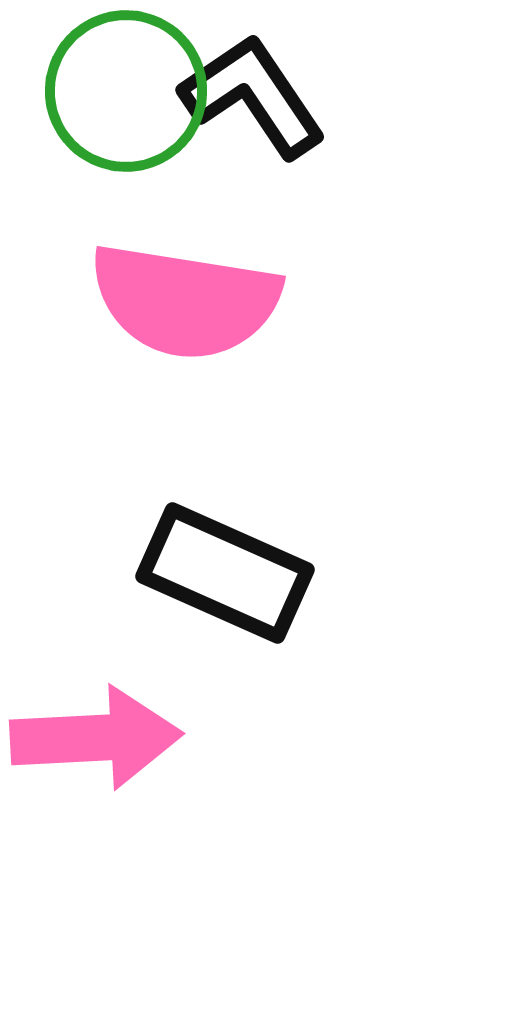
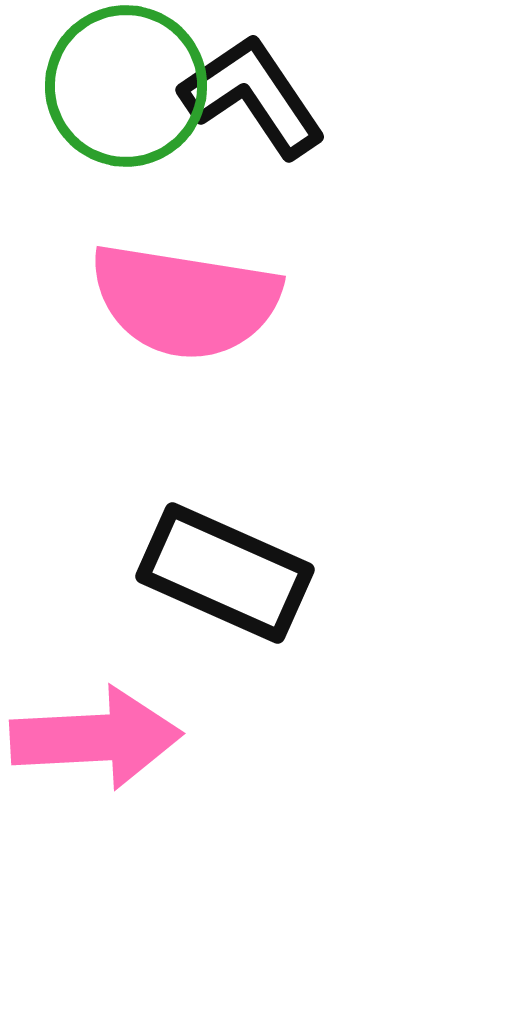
green circle: moved 5 px up
